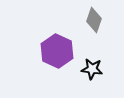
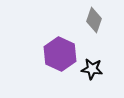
purple hexagon: moved 3 px right, 3 px down
